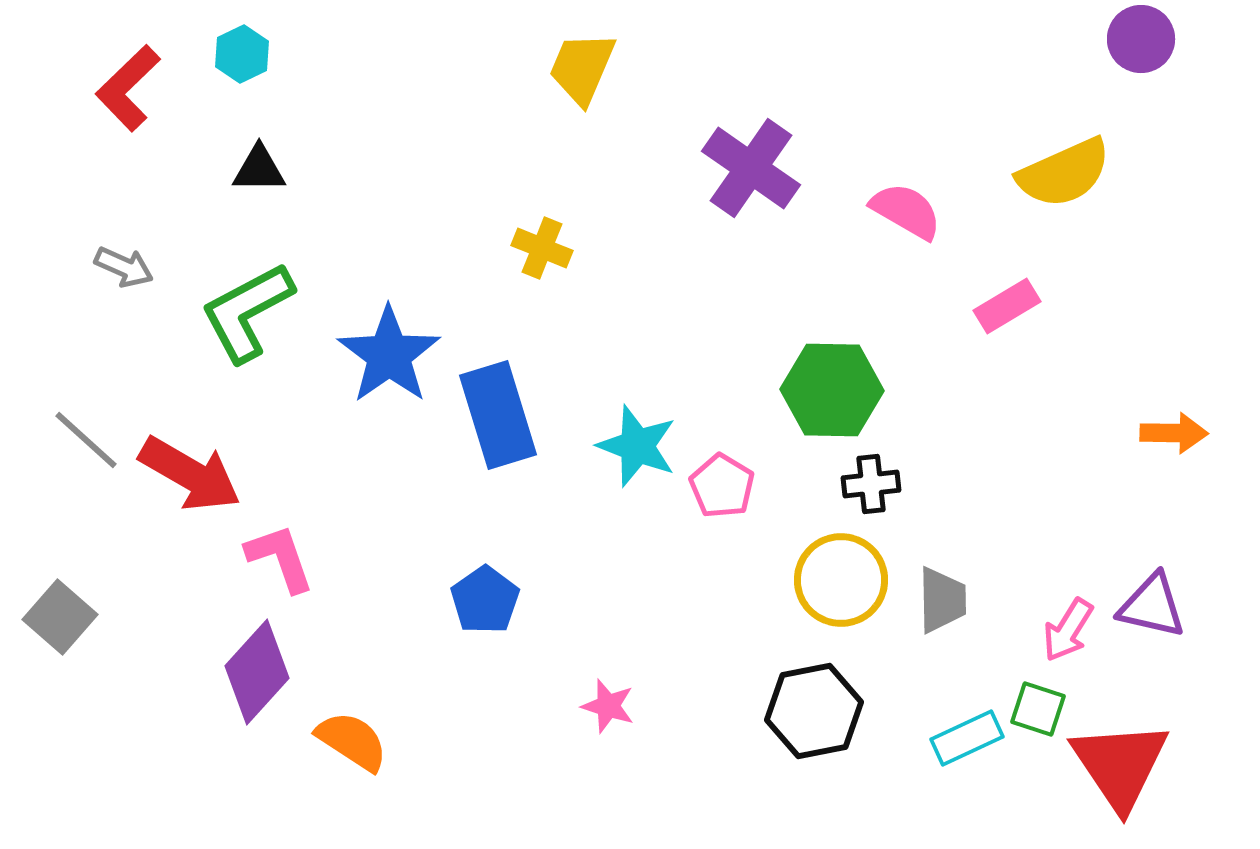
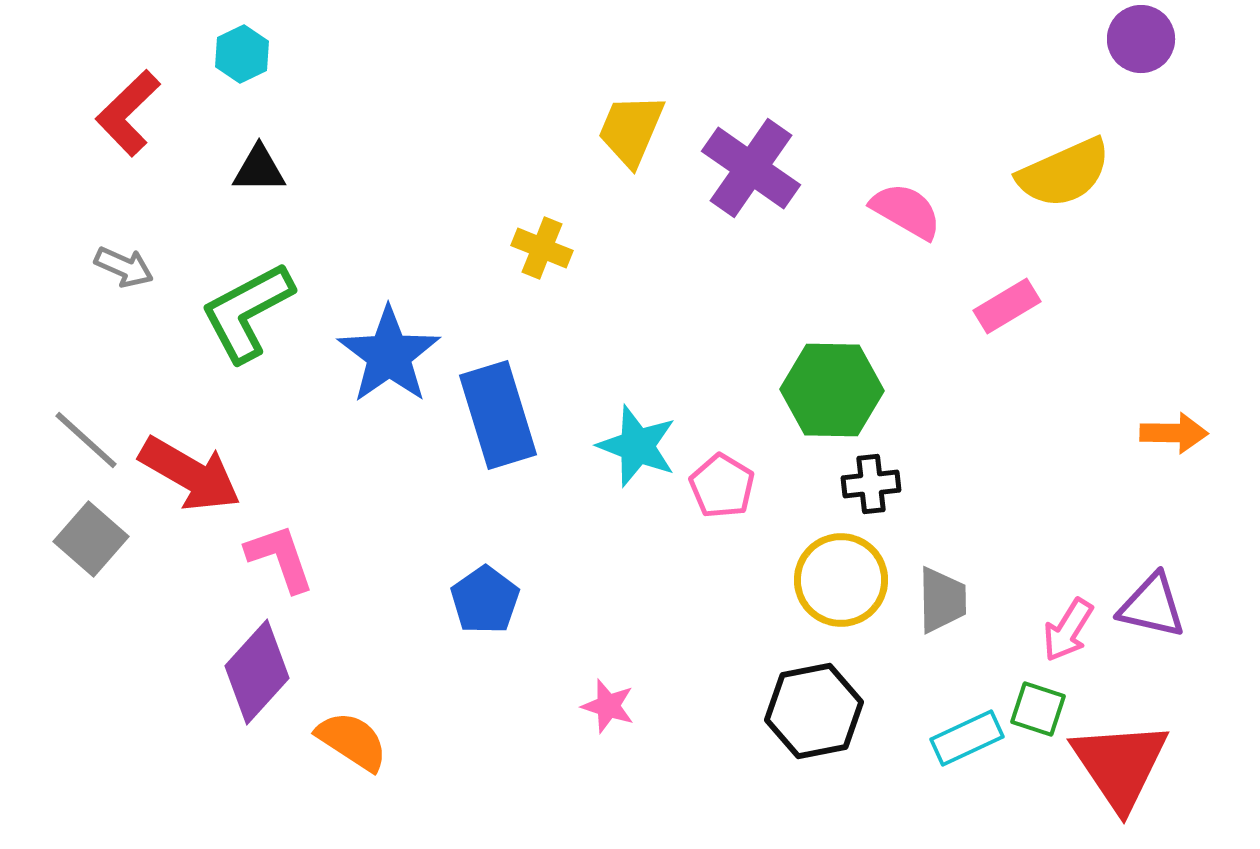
yellow trapezoid: moved 49 px right, 62 px down
red L-shape: moved 25 px down
gray square: moved 31 px right, 78 px up
